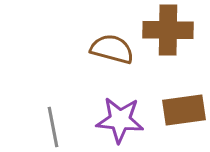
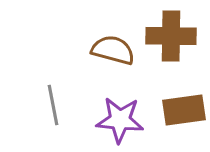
brown cross: moved 3 px right, 6 px down
brown semicircle: moved 1 px right, 1 px down
gray line: moved 22 px up
